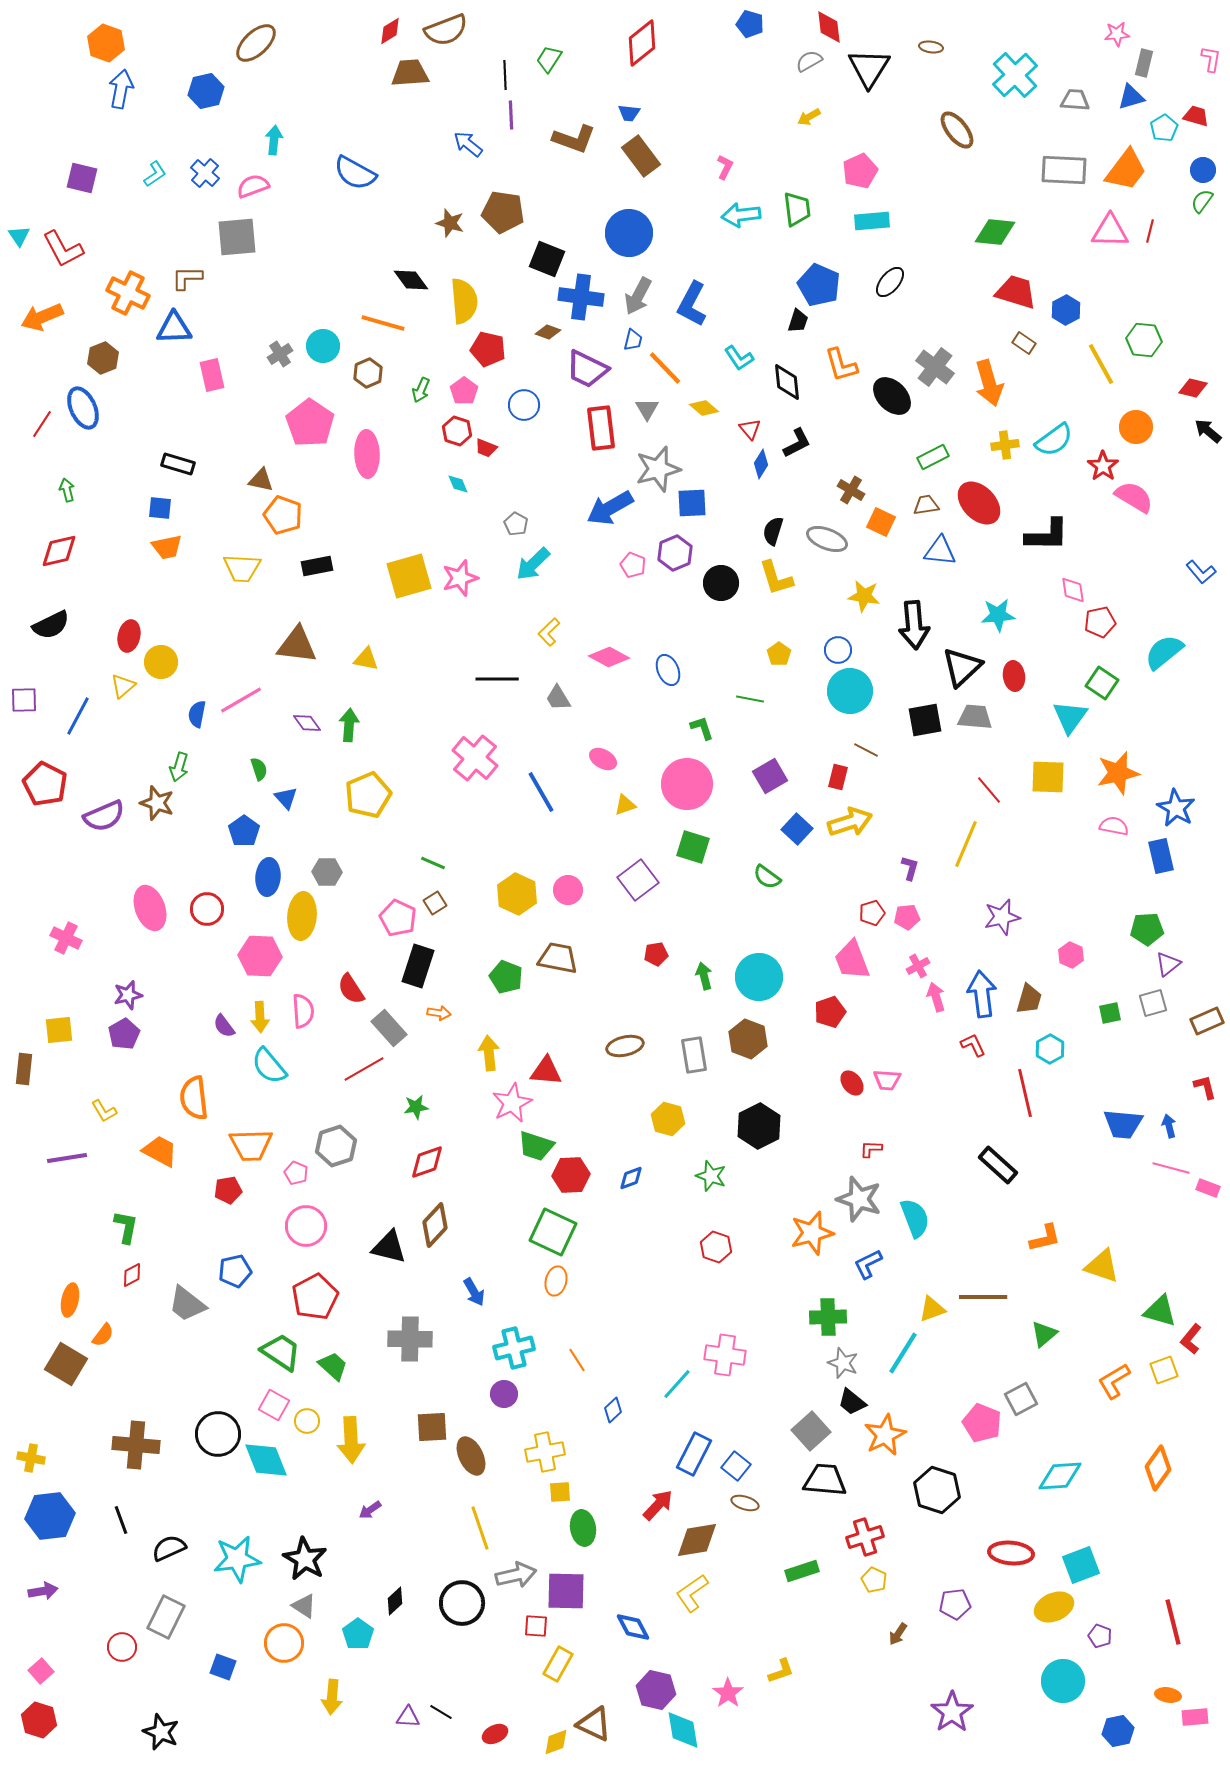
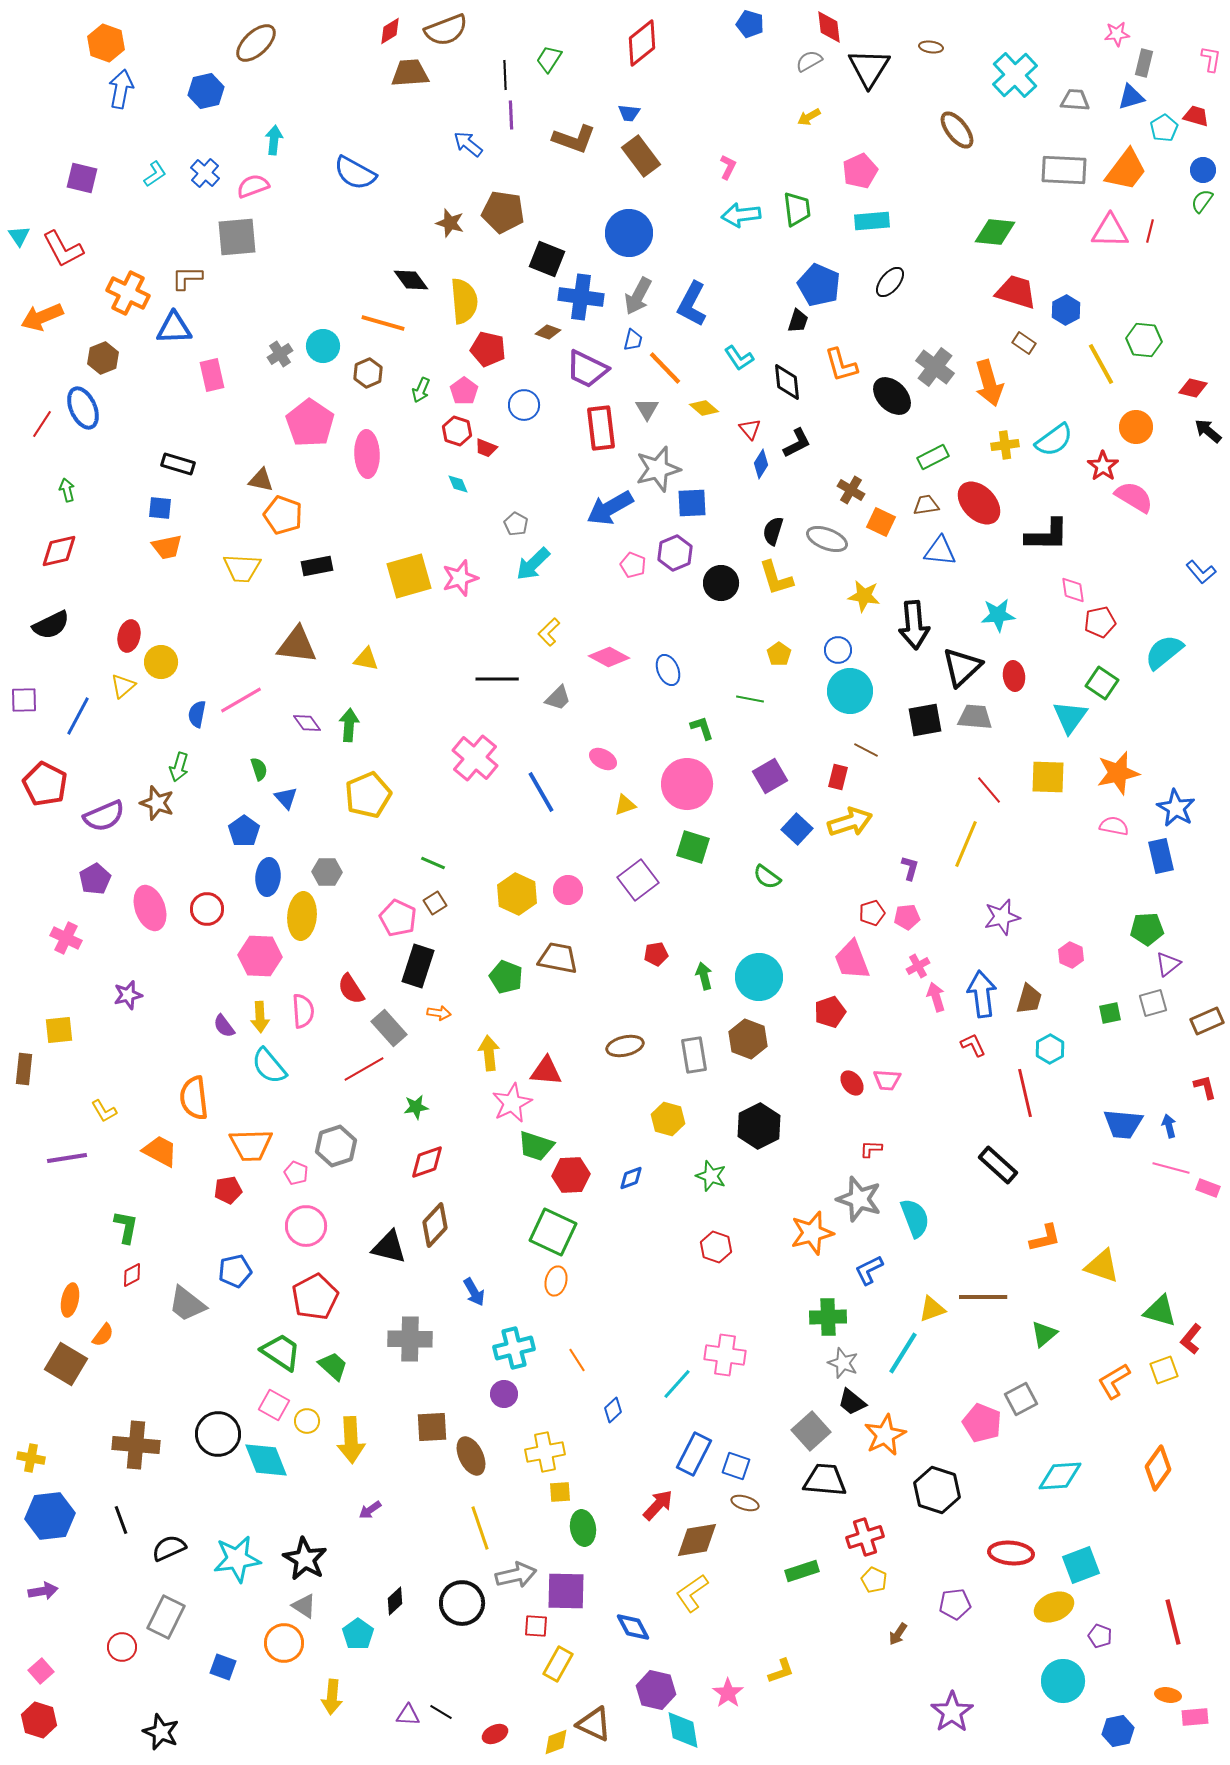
pink L-shape at (725, 167): moved 3 px right
gray trapezoid at (558, 698): rotated 104 degrees counterclockwise
purple pentagon at (124, 1034): moved 29 px left, 155 px up
blue L-shape at (868, 1264): moved 1 px right, 6 px down
blue square at (736, 1466): rotated 20 degrees counterclockwise
purple triangle at (408, 1717): moved 2 px up
